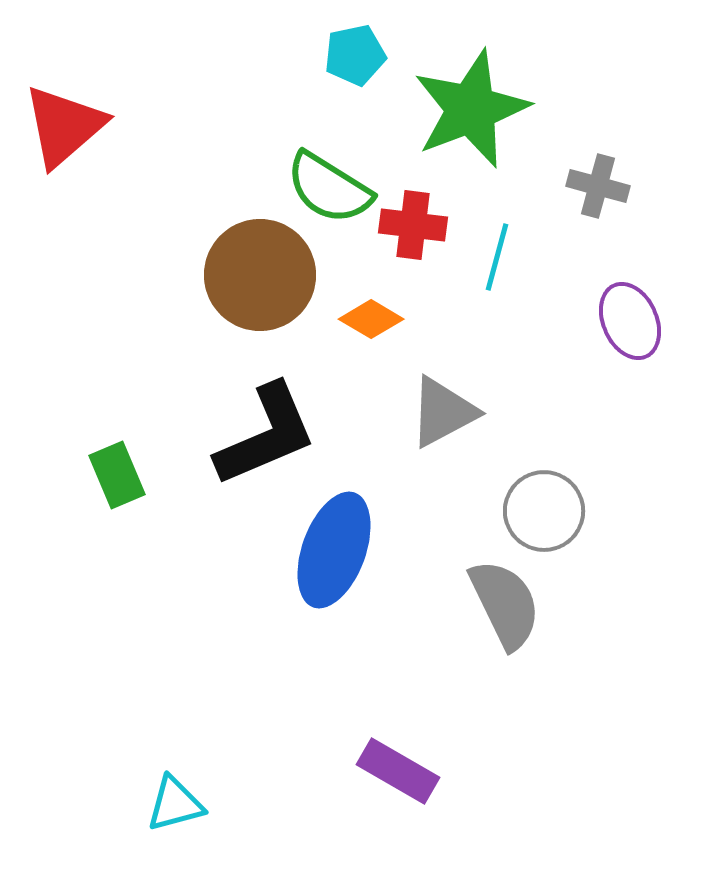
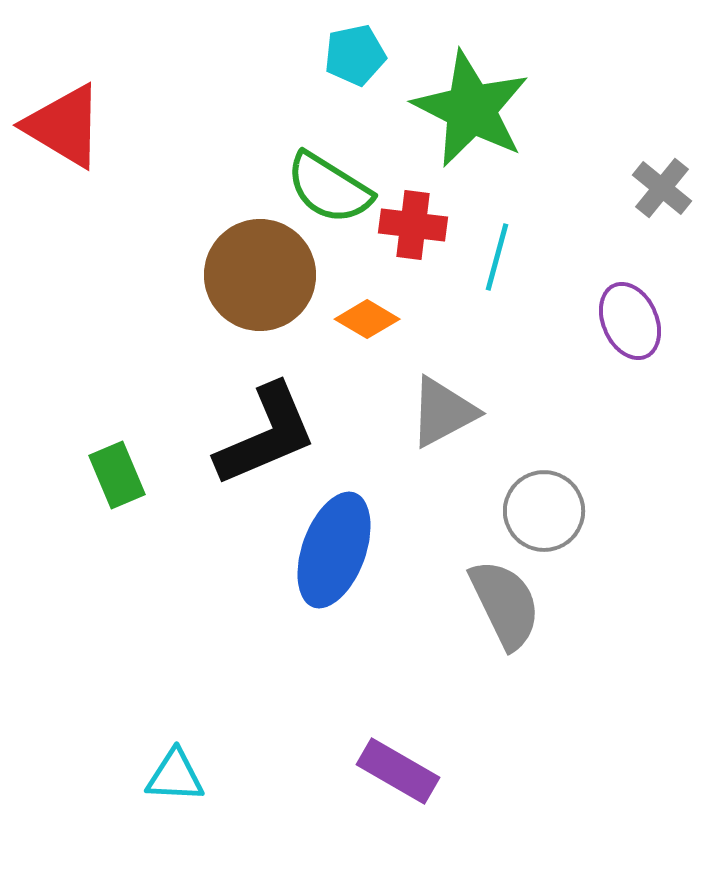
green star: rotated 24 degrees counterclockwise
red triangle: rotated 48 degrees counterclockwise
gray cross: moved 64 px right, 2 px down; rotated 24 degrees clockwise
orange diamond: moved 4 px left
cyan triangle: moved 28 px up; rotated 18 degrees clockwise
